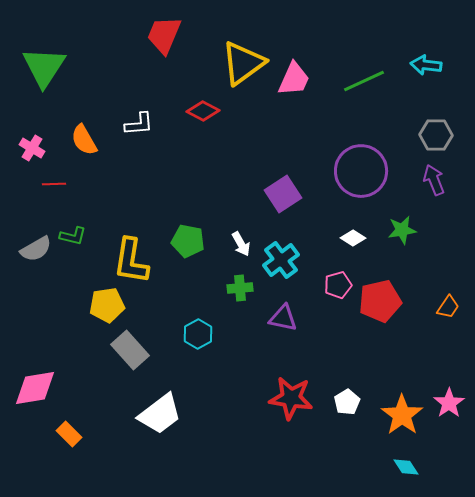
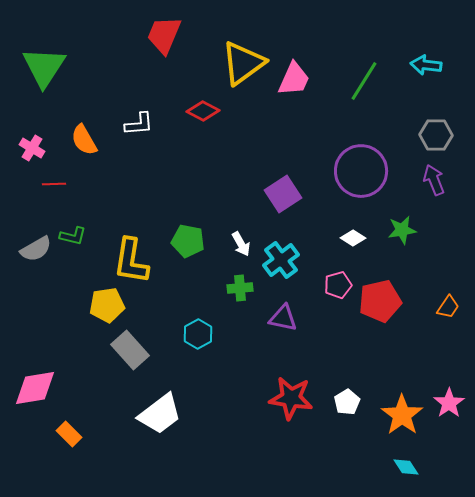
green line: rotated 33 degrees counterclockwise
